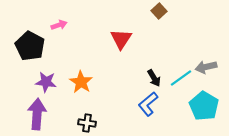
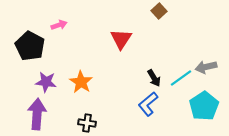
cyan pentagon: rotated 8 degrees clockwise
